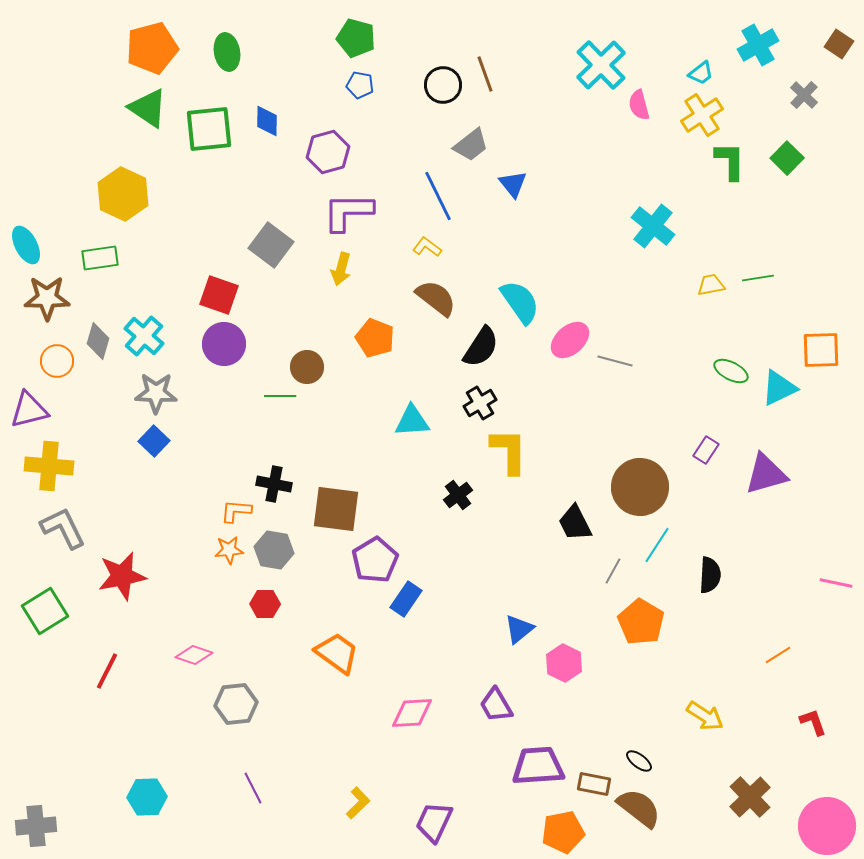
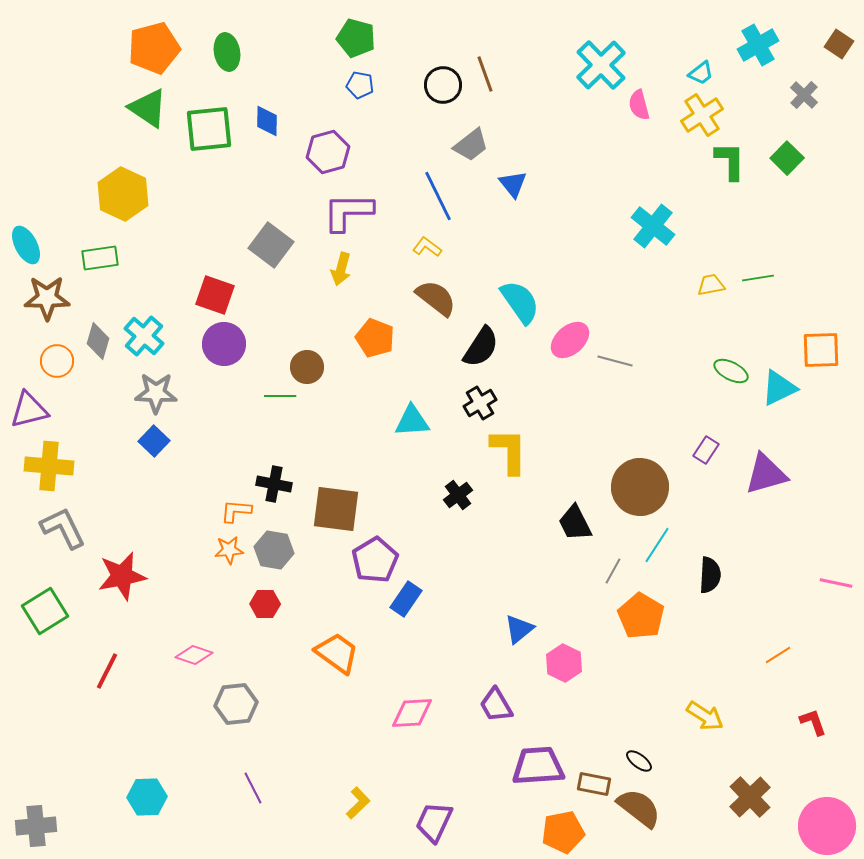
orange pentagon at (152, 48): moved 2 px right
red square at (219, 295): moved 4 px left
orange pentagon at (641, 622): moved 6 px up
